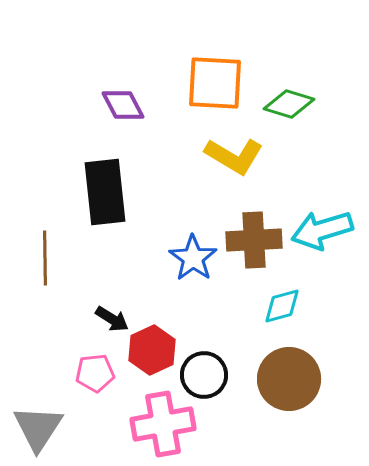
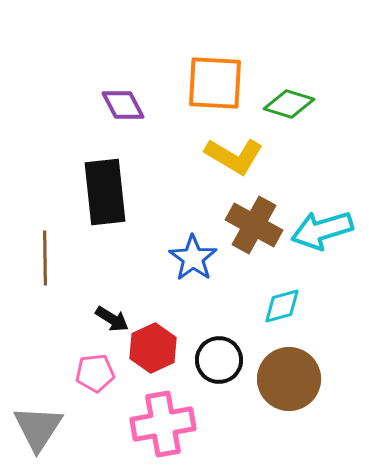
brown cross: moved 15 px up; rotated 32 degrees clockwise
red hexagon: moved 1 px right, 2 px up
black circle: moved 15 px right, 15 px up
